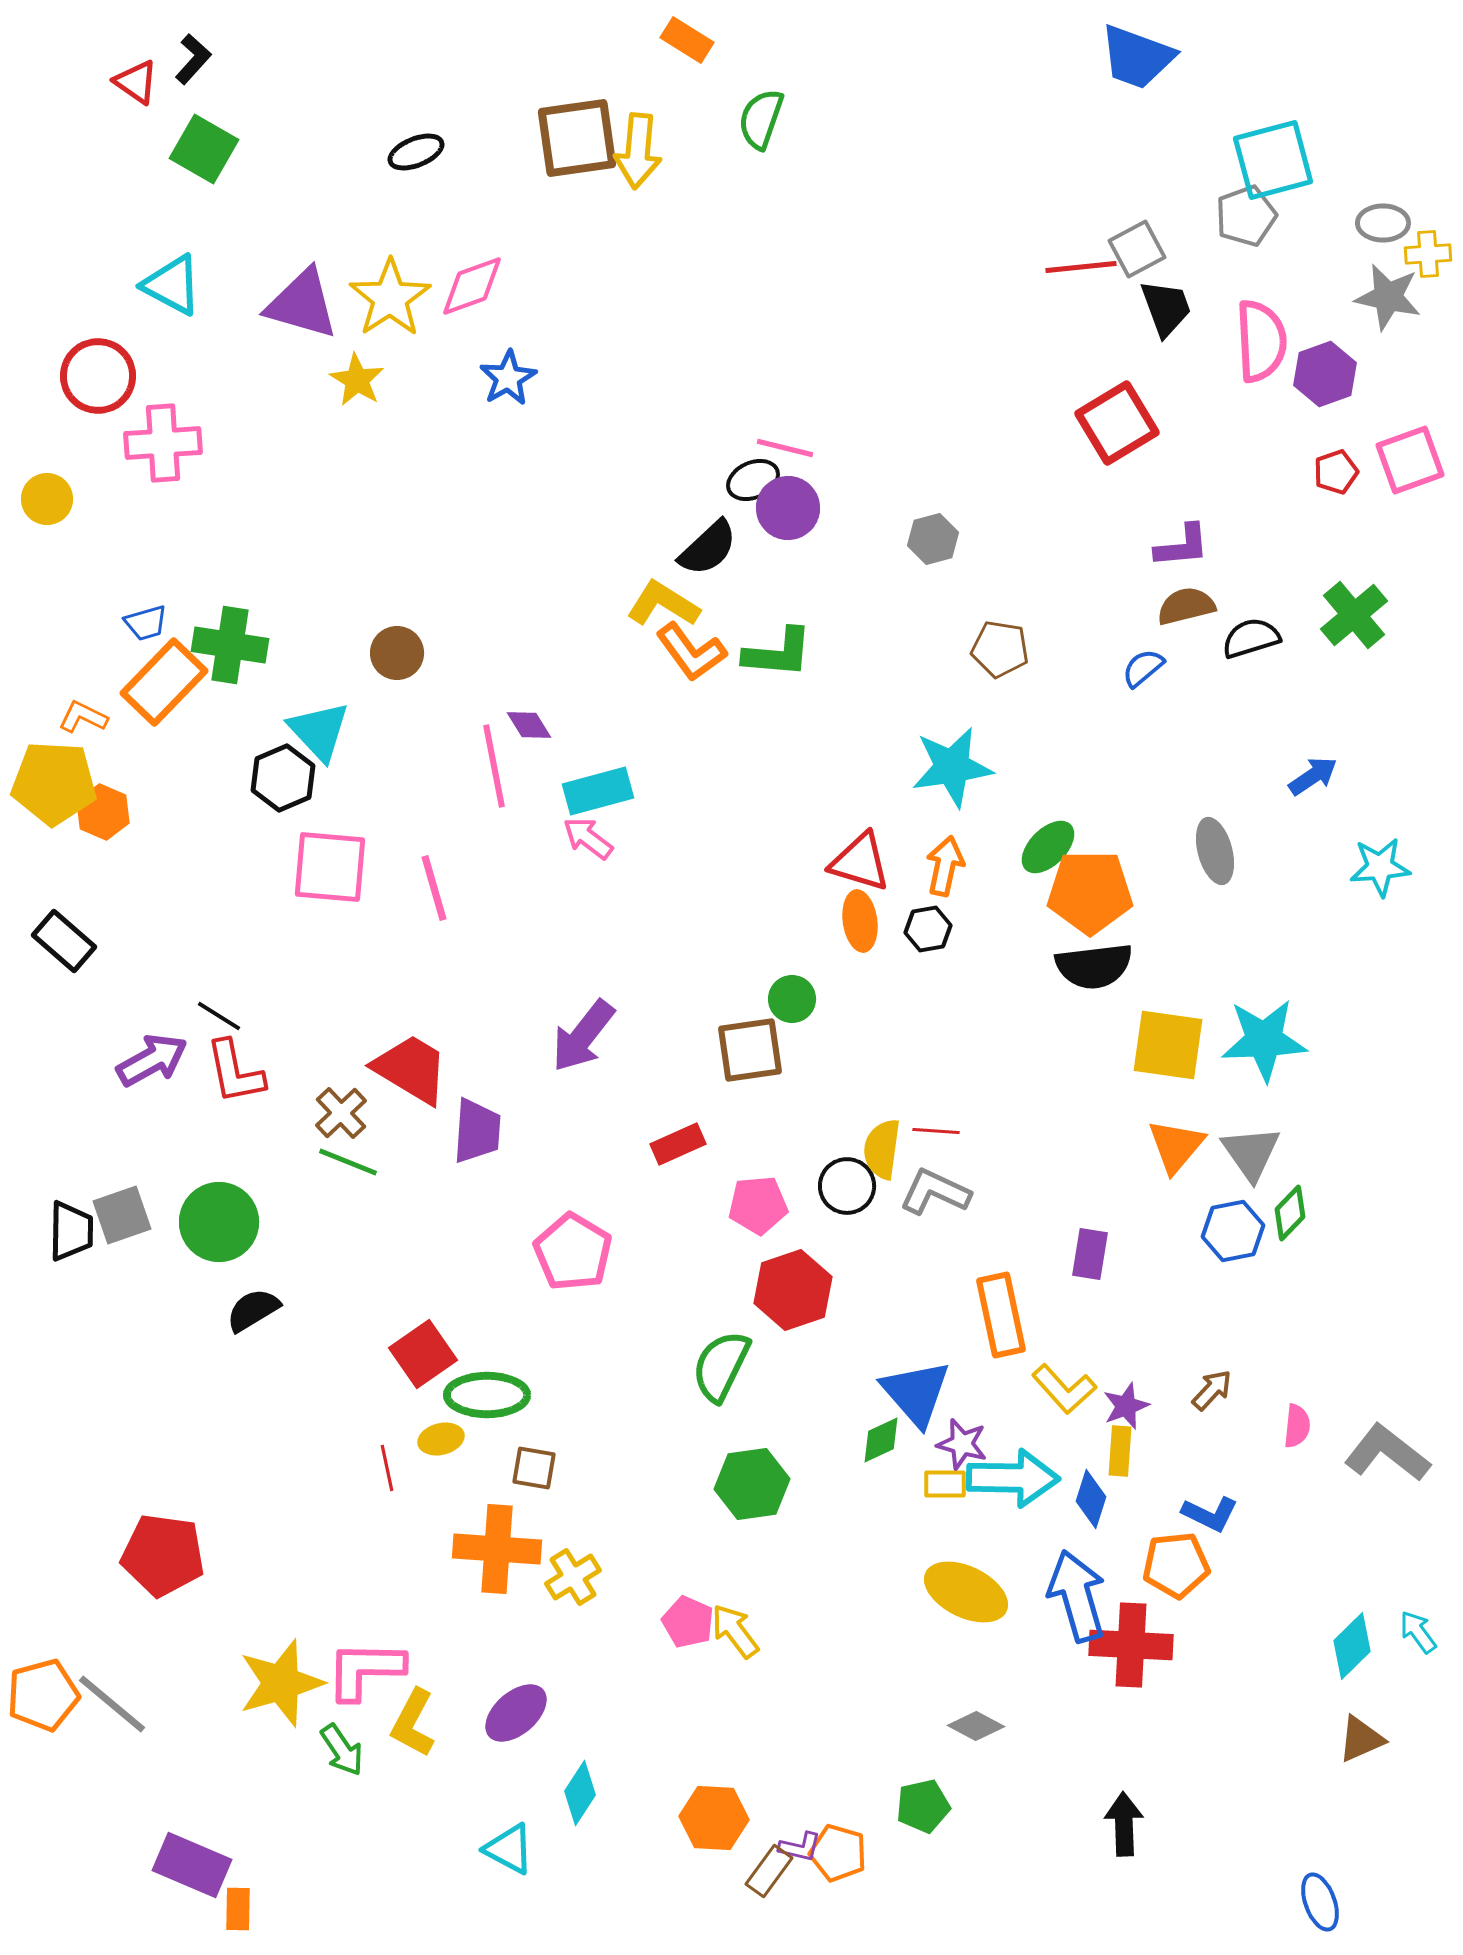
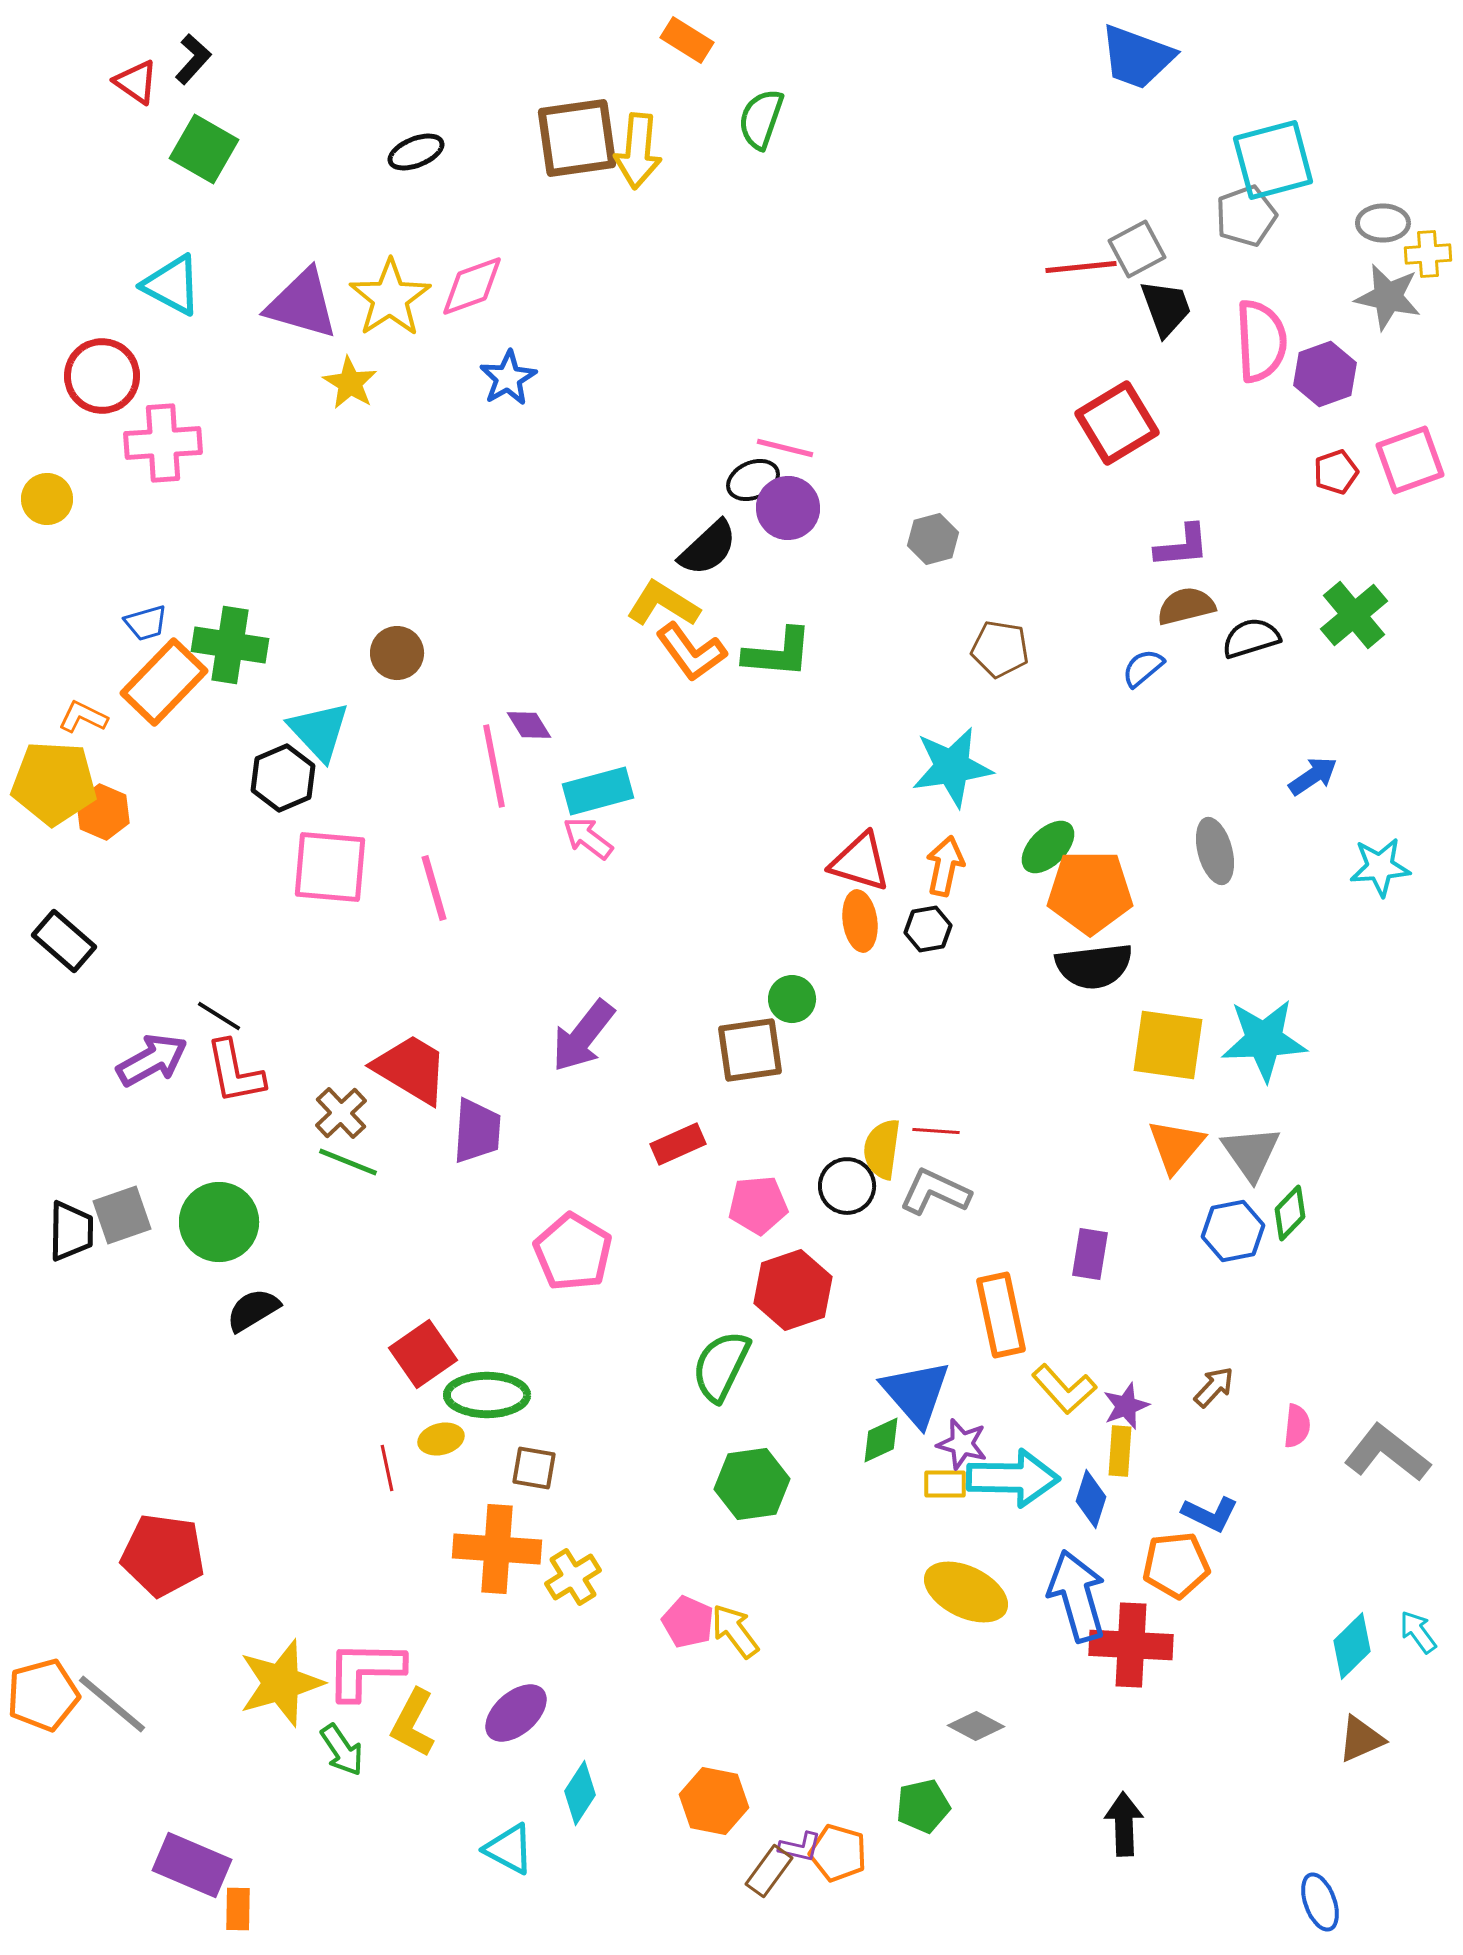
red circle at (98, 376): moved 4 px right
yellow star at (357, 380): moved 7 px left, 3 px down
brown arrow at (1212, 1390): moved 2 px right, 3 px up
orange hexagon at (714, 1818): moved 17 px up; rotated 8 degrees clockwise
